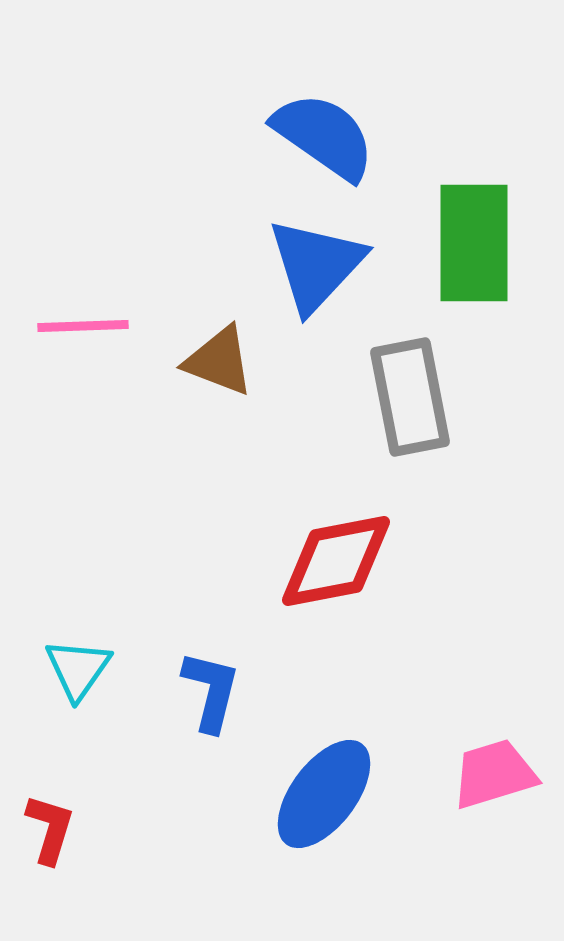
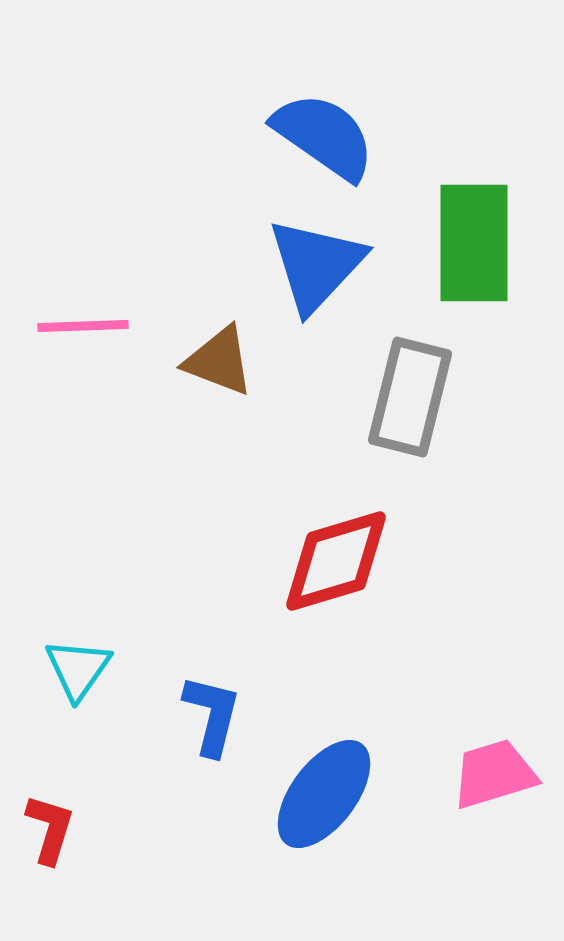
gray rectangle: rotated 25 degrees clockwise
red diamond: rotated 6 degrees counterclockwise
blue L-shape: moved 1 px right, 24 px down
